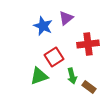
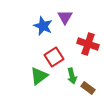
purple triangle: moved 1 px left, 1 px up; rotated 21 degrees counterclockwise
red cross: rotated 25 degrees clockwise
green triangle: rotated 18 degrees counterclockwise
brown rectangle: moved 1 px left, 1 px down
